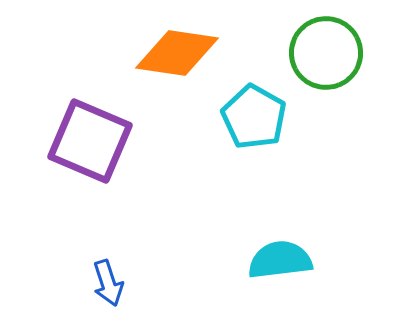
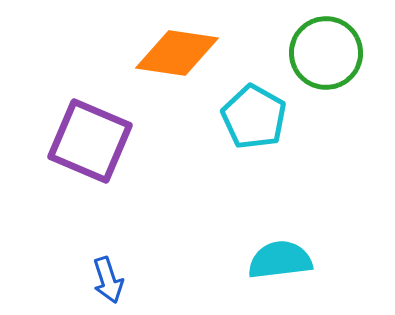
blue arrow: moved 3 px up
